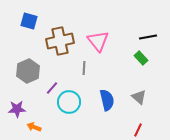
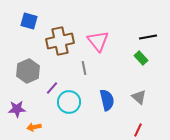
gray line: rotated 16 degrees counterclockwise
orange arrow: rotated 32 degrees counterclockwise
